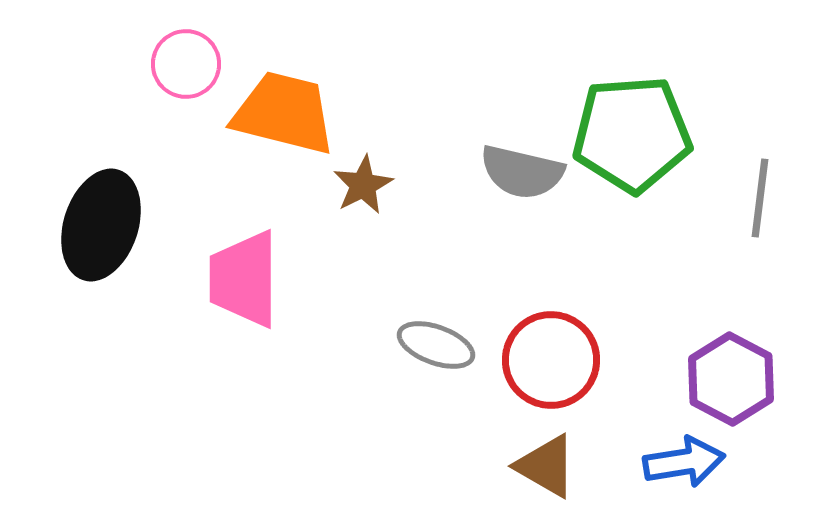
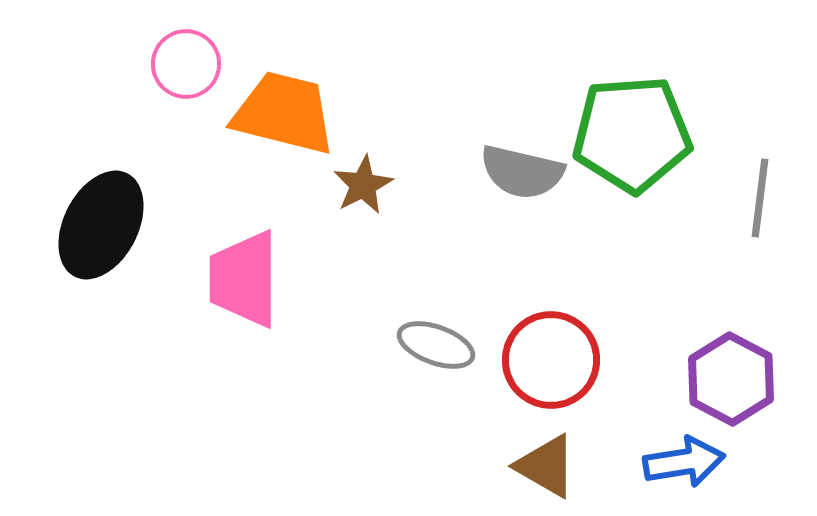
black ellipse: rotated 9 degrees clockwise
